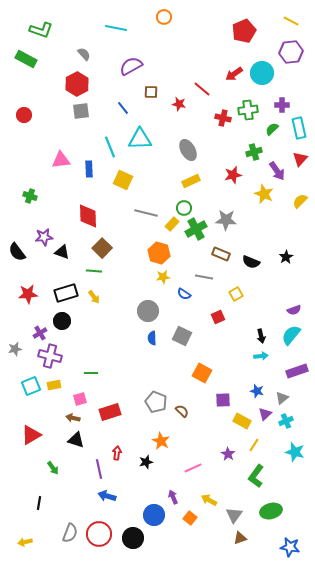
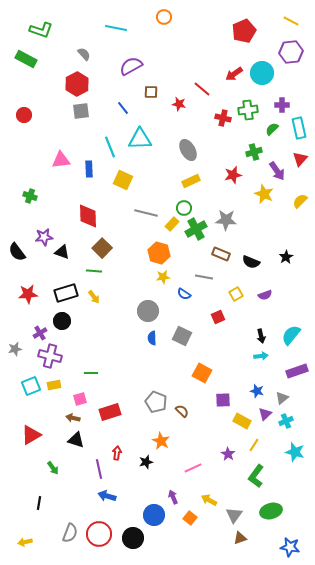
purple semicircle at (294, 310): moved 29 px left, 15 px up
